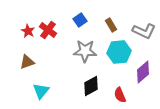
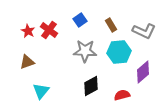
red cross: moved 1 px right
red semicircle: moved 2 px right; rotated 98 degrees clockwise
